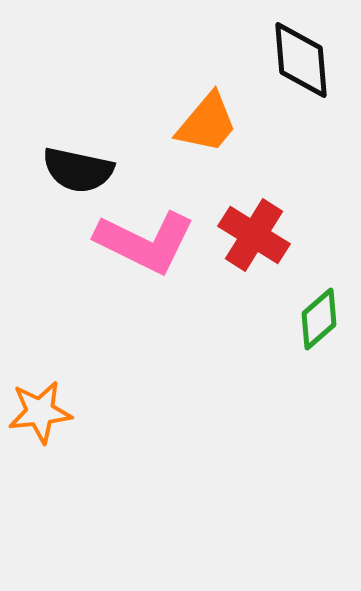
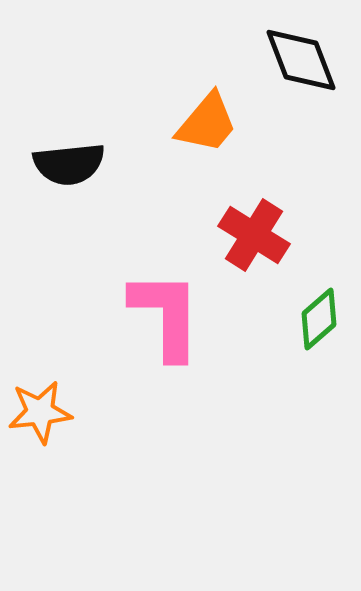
black diamond: rotated 16 degrees counterclockwise
black semicircle: moved 9 px left, 6 px up; rotated 18 degrees counterclockwise
pink L-shape: moved 21 px right, 73 px down; rotated 116 degrees counterclockwise
